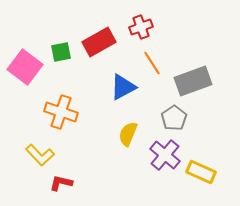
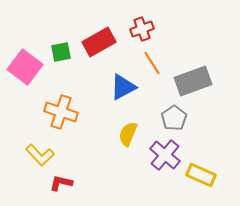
red cross: moved 1 px right, 2 px down
yellow rectangle: moved 3 px down
